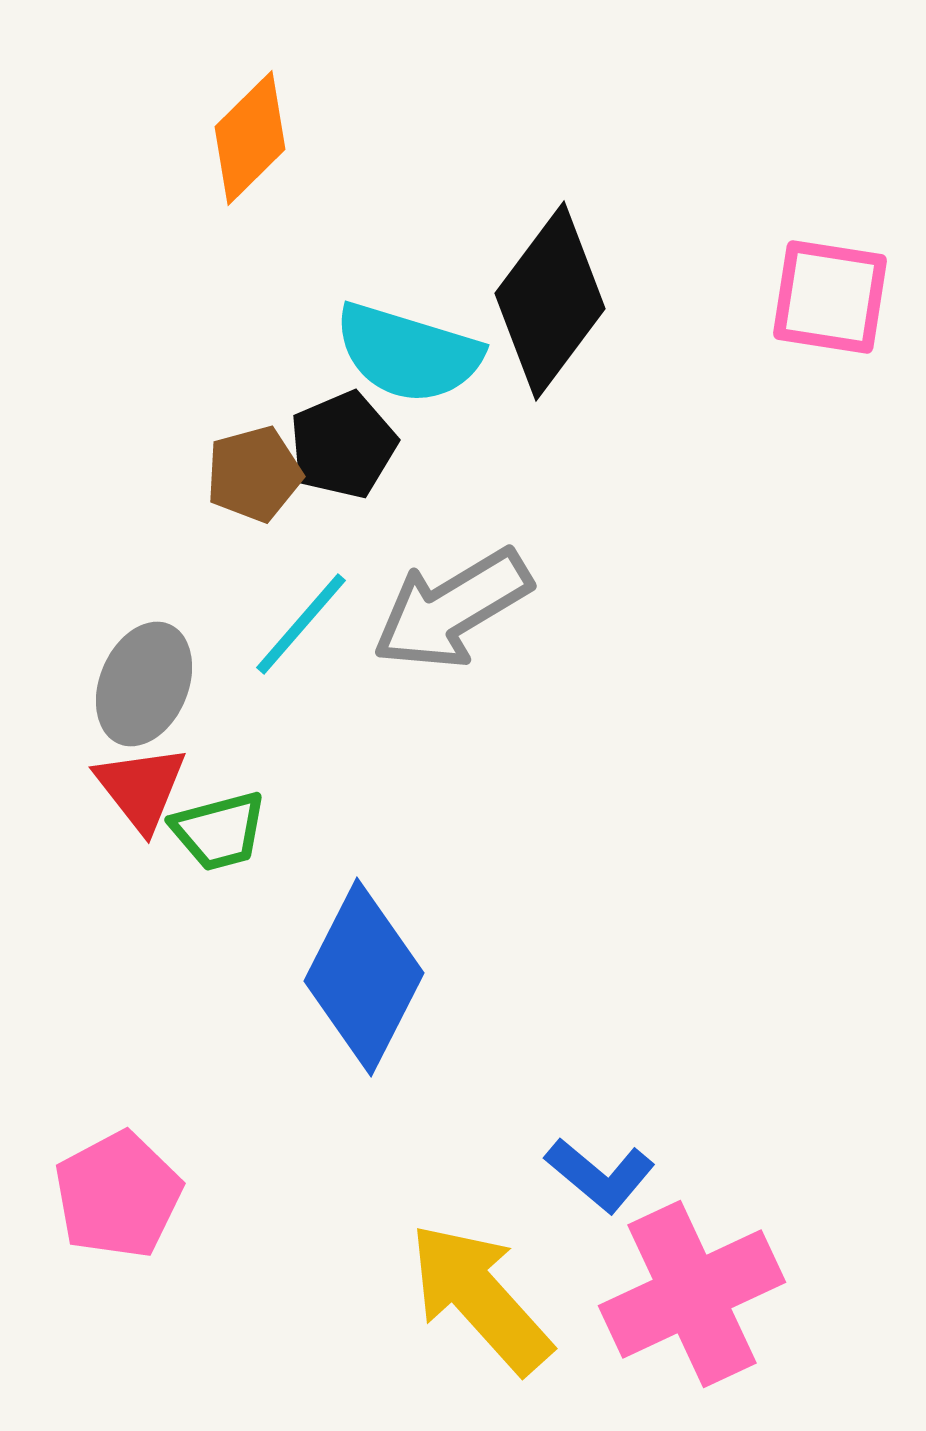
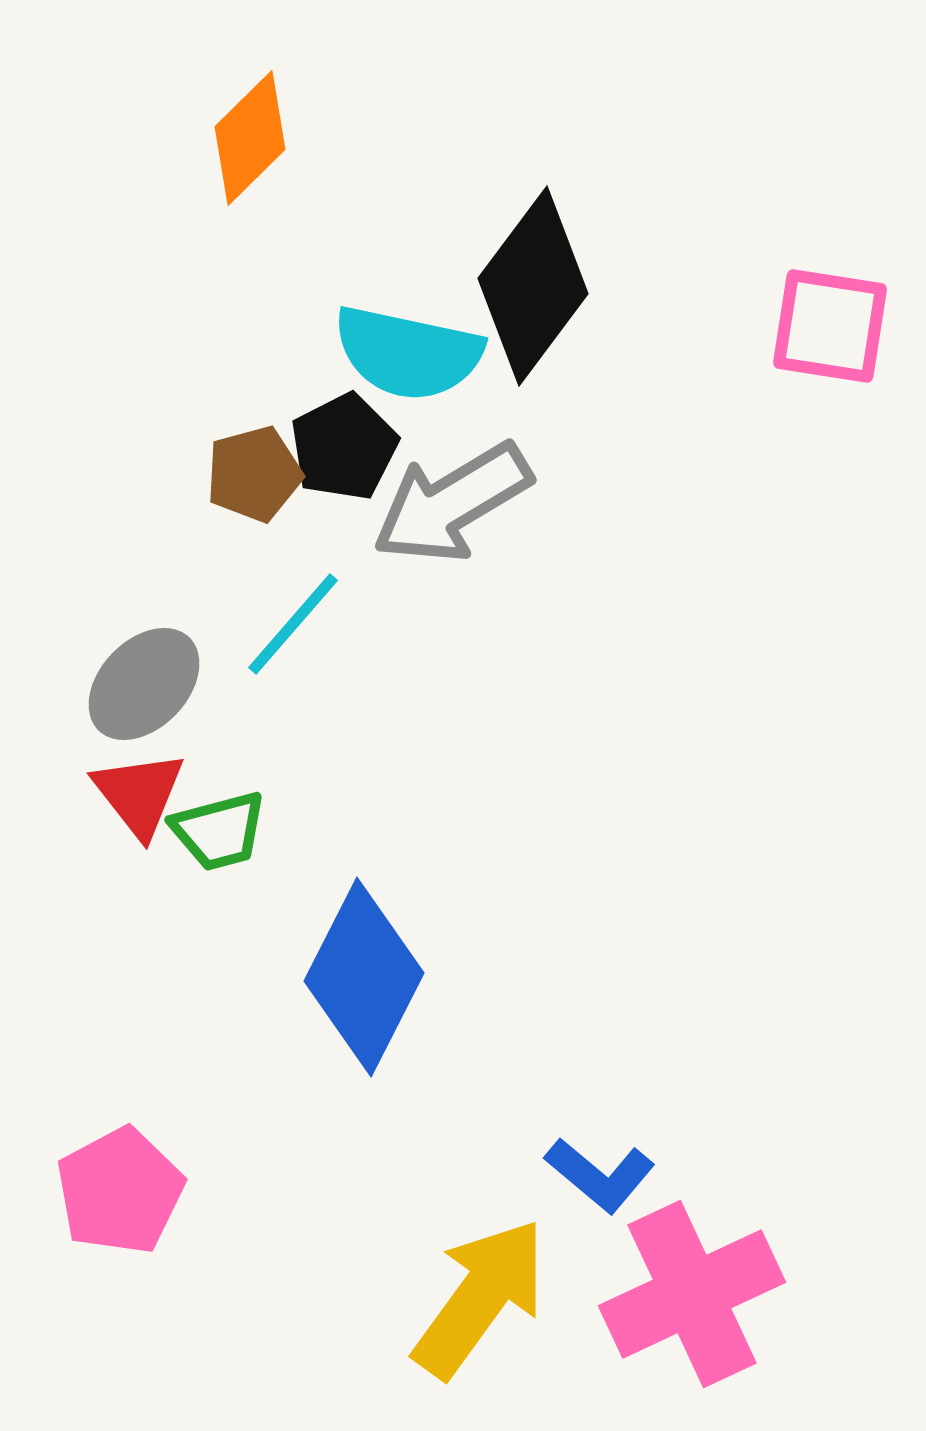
pink square: moved 29 px down
black diamond: moved 17 px left, 15 px up
cyan semicircle: rotated 5 degrees counterclockwise
black pentagon: moved 1 px right, 2 px down; rotated 4 degrees counterclockwise
gray arrow: moved 106 px up
cyan line: moved 8 px left
gray ellipse: rotated 21 degrees clockwise
red triangle: moved 2 px left, 6 px down
pink pentagon: moved 2 px right, 4 px up
yellow arrow: rotated 78 degrees clockwise
